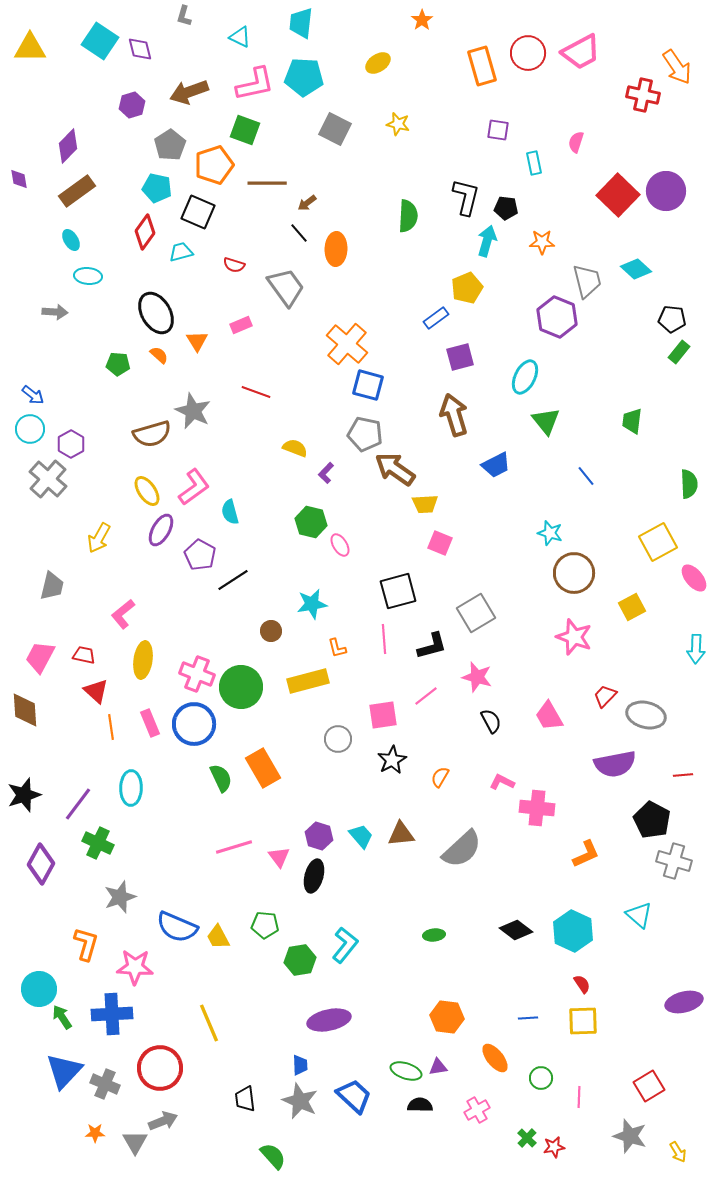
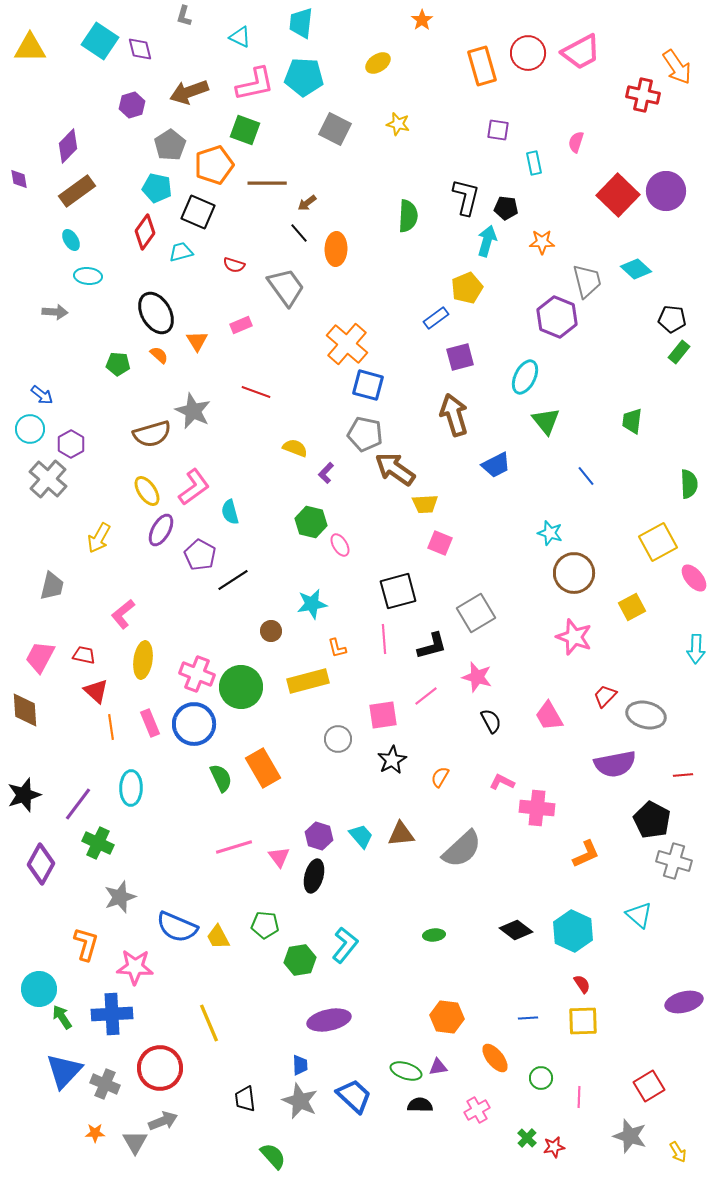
blue arrow at (33, 395): moved 9 px right
